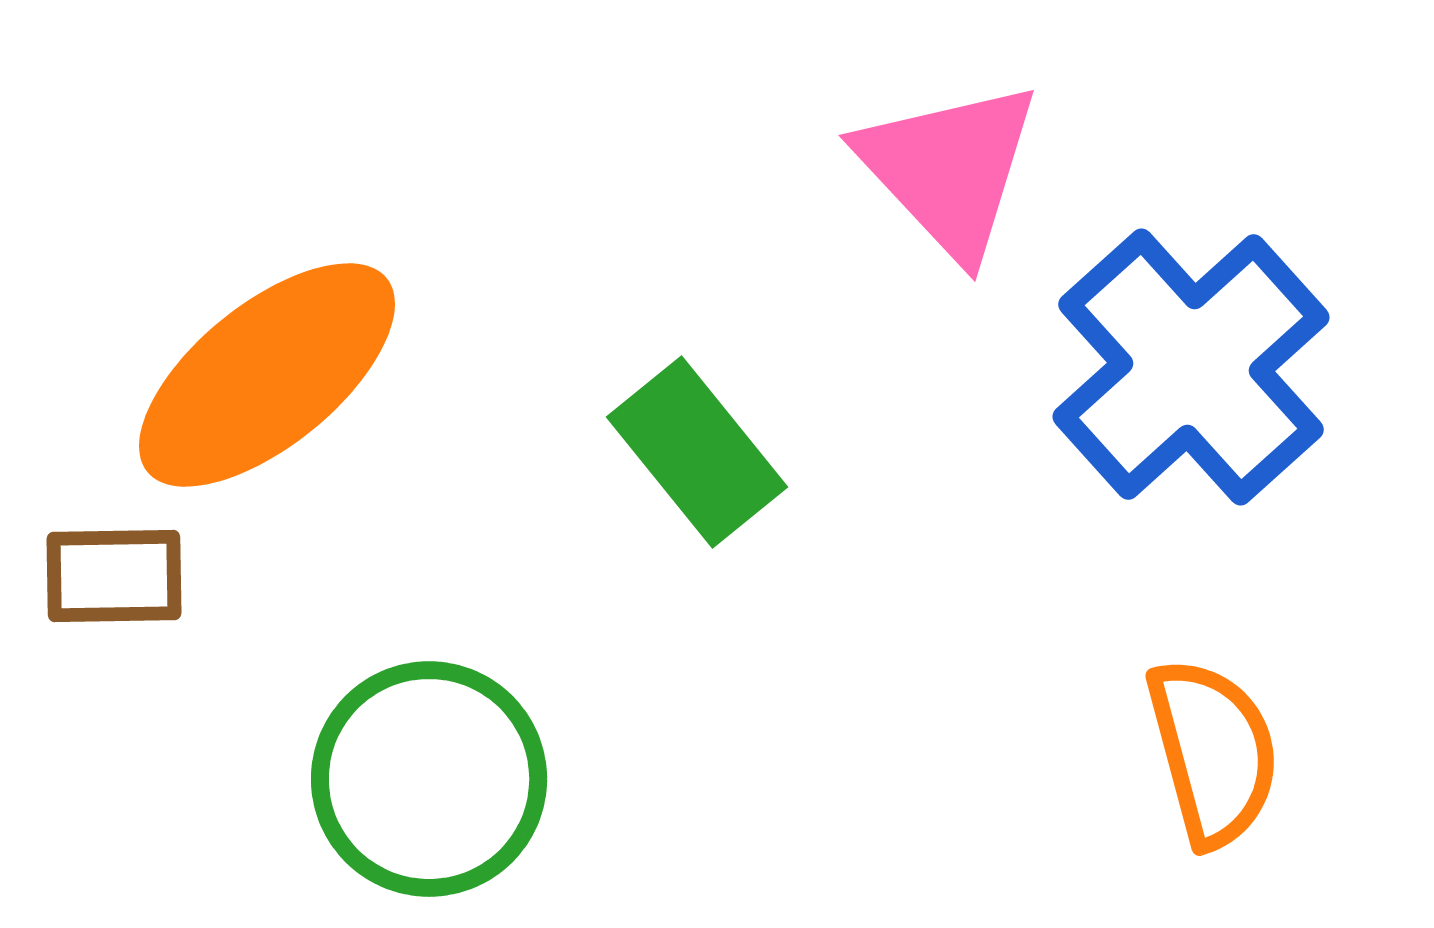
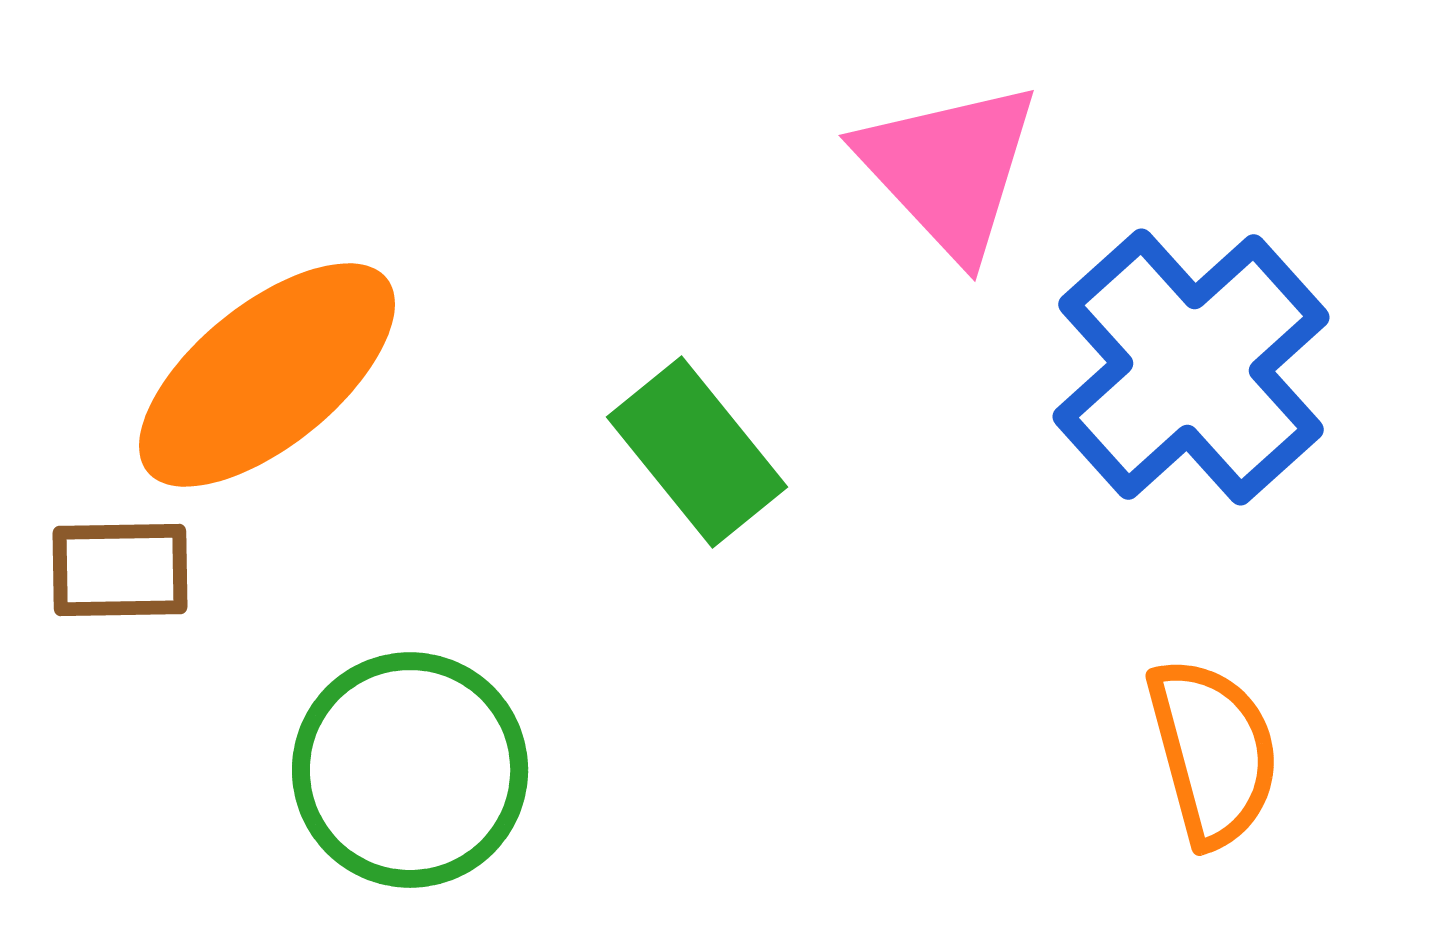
brown rectangle: moved 6 px right, 6 px up
green circle: moved 19 px left, 9 px up
